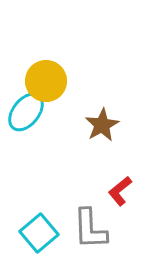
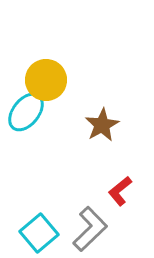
yellow circle: moved 1 px up
gray L-shape: rotated 132 degrees counterclockwise
